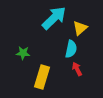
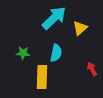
cyan semicircle: moved 15 px left, 4 px down
red arrow: moved 15 px right
yellow rectangle: rotated 15 degrees counterclockwise
